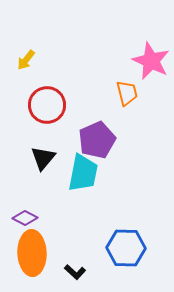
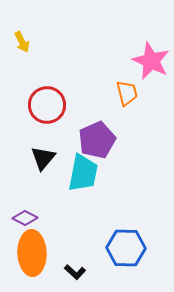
yellow arrow: moved 4 px left, 18 px up; rotated 65 degrees counterclockwise
